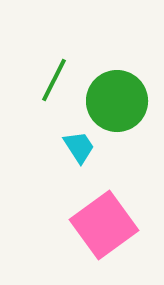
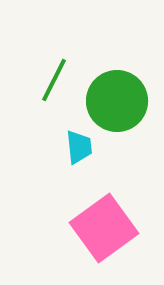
cyan trapezoid: rotated 27 degrees clockwise
pink square: moved 3 px down
